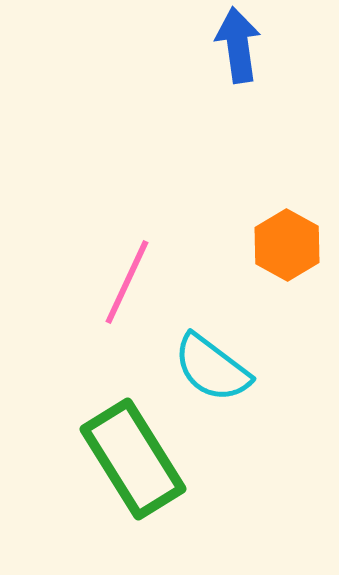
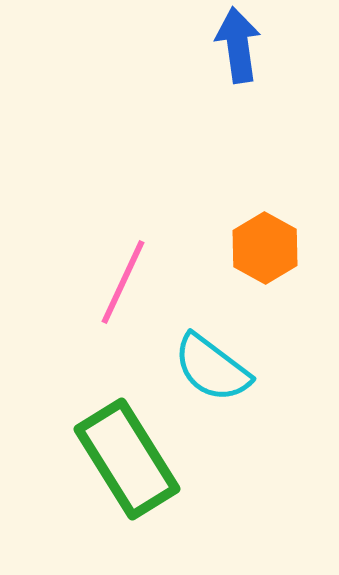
orange hexagon: moved 22 px left, 3 px down
pink line: moved 4 px left
green rectangle: moved 6 px left
